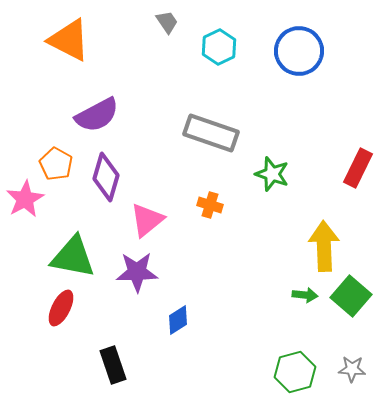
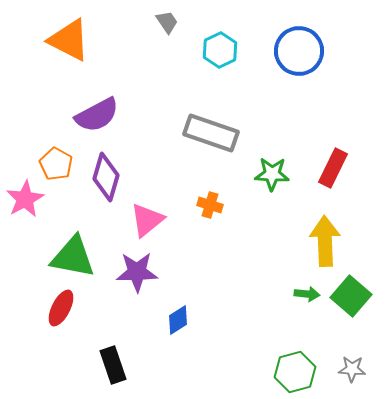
cyan hexagon: moved 1 px right, 3 px down
red rectangle: moved 25 px left
green star: rotated 16 degrees counterclockwise
yellow arrow: moved 1 px right, 5 px up
green arrow: moved 2 px right, 1 px up
